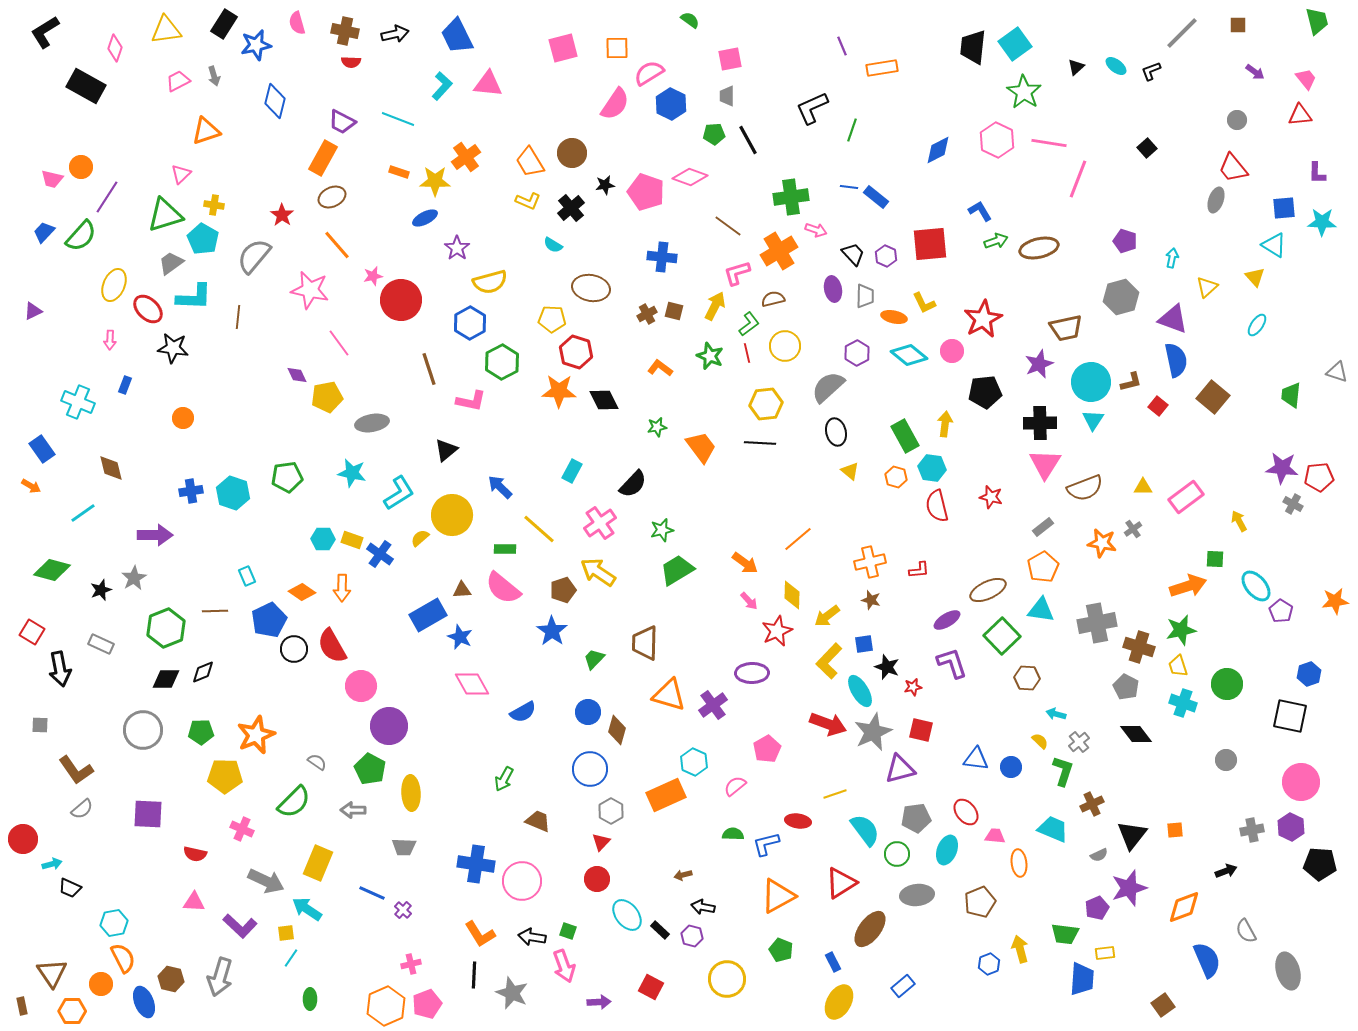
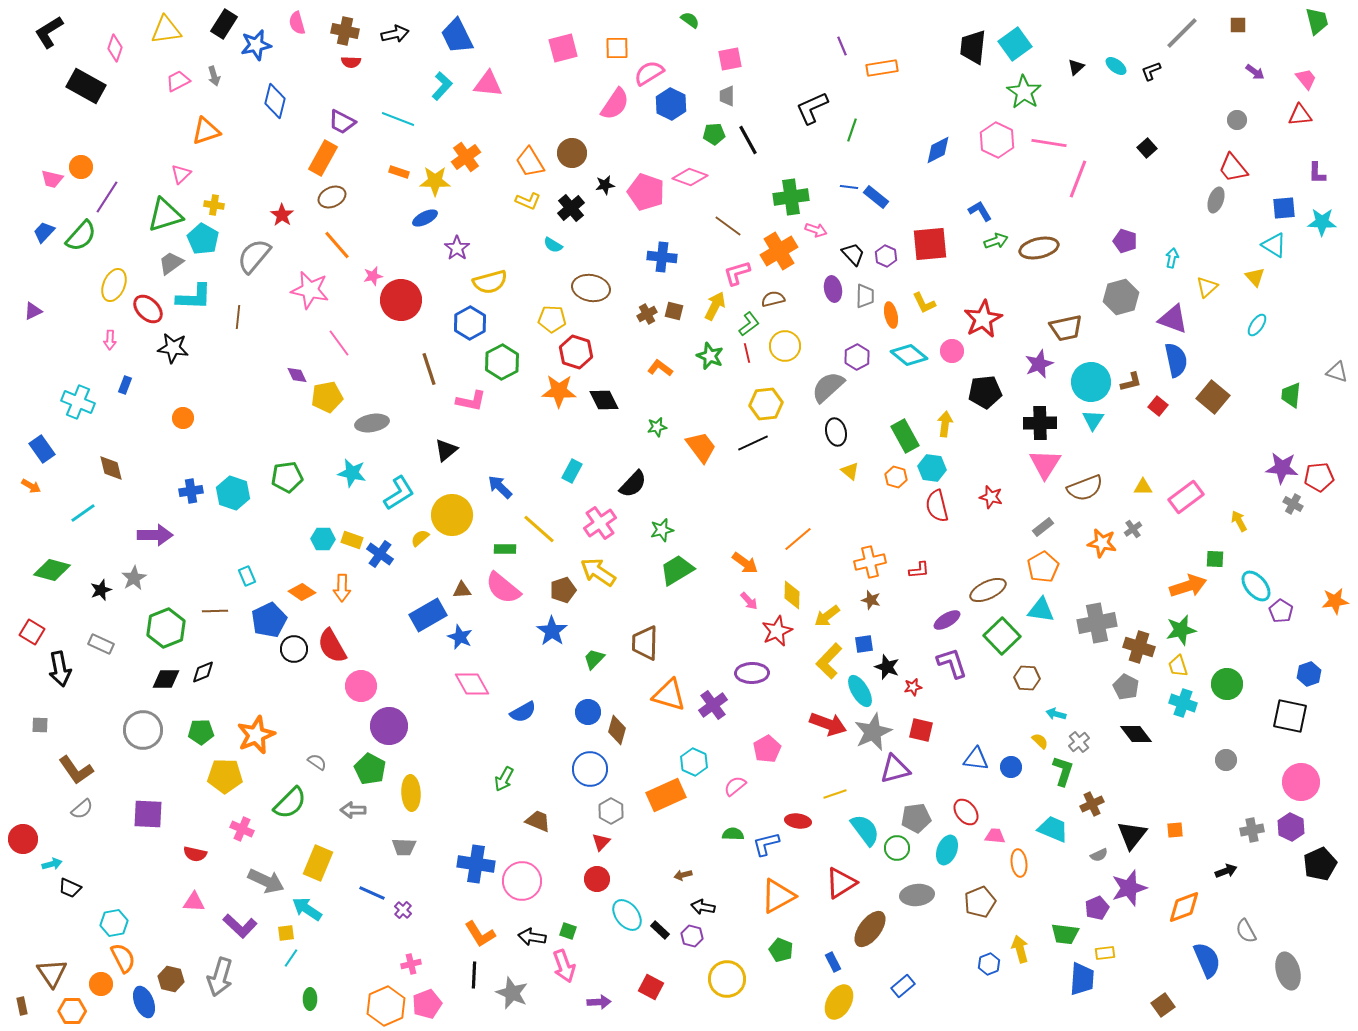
black L-shape at (45, 32): moved 4 px right
orange ellipse at (894, 317): moved 3 px left, 2 px up; rotated 65 degrees clockwise
purple hexagon at (857, 353): moved 4 px down
black line at (760, 443): moved 7 px left; rotated 28 degrees counterclockwise
purple triangle at (900, 769): moved 5 px left
green semicircle at (294, 802): moved 4 px left, 1 px down
green circle at (897, 854): moved 6 px up
black pentagon at (1320, 864): rotated 28 degrees counterclockwise
